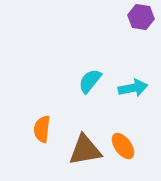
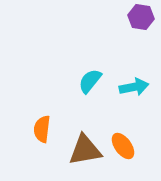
cyan arrow: moved 1 px right, 1 px up
